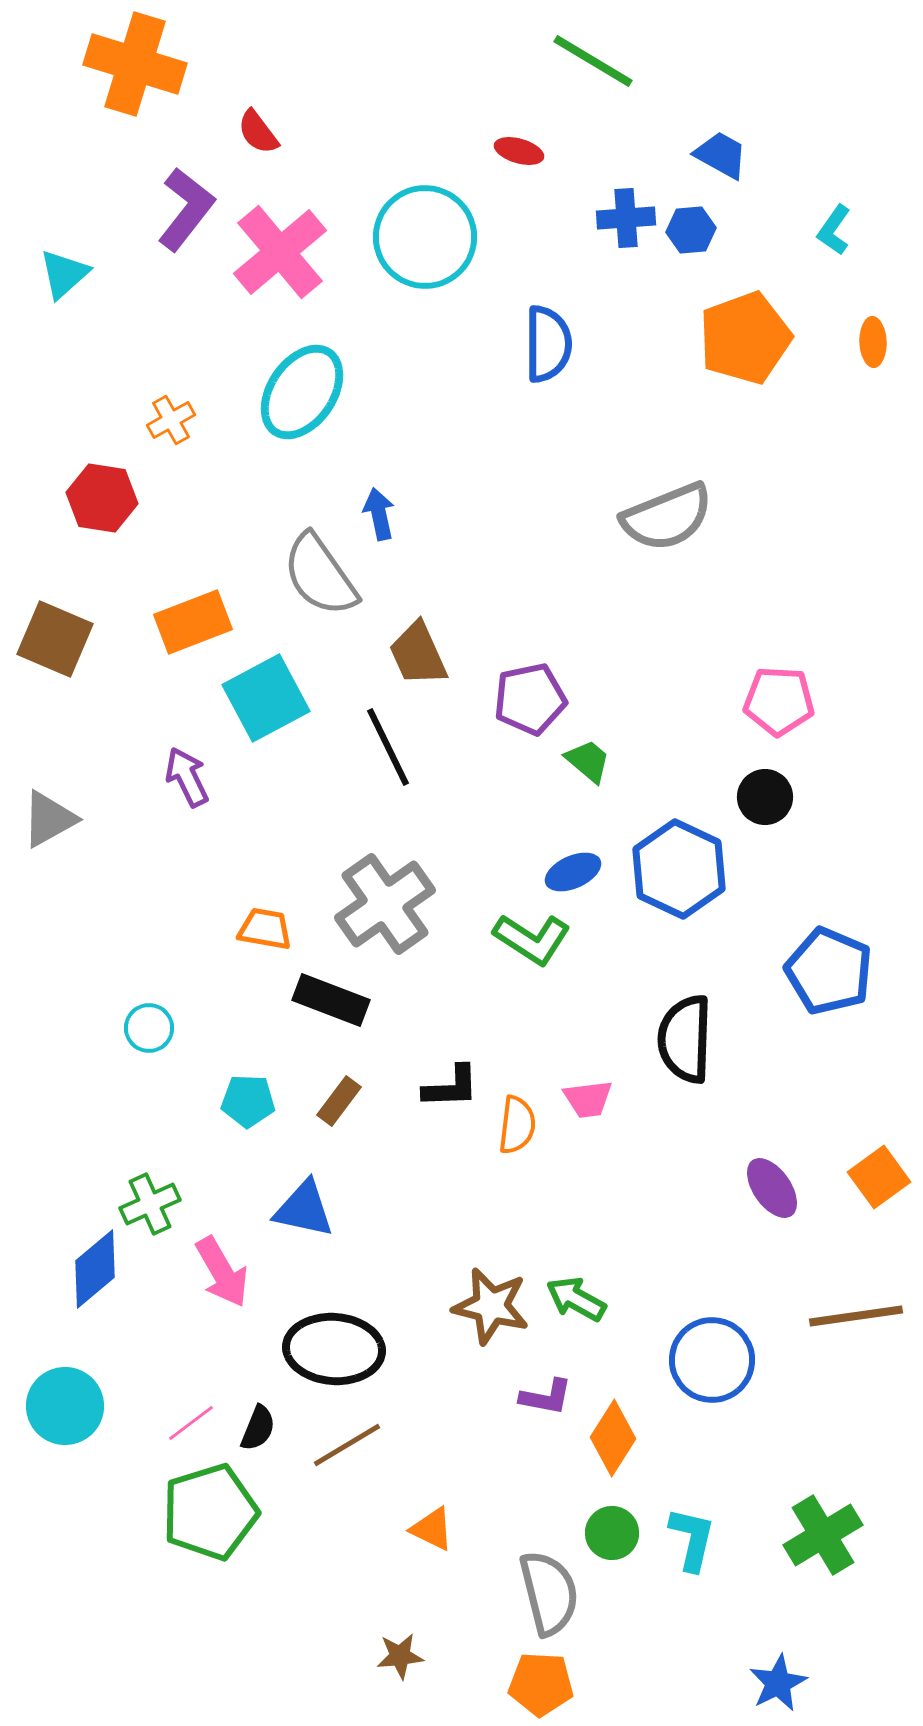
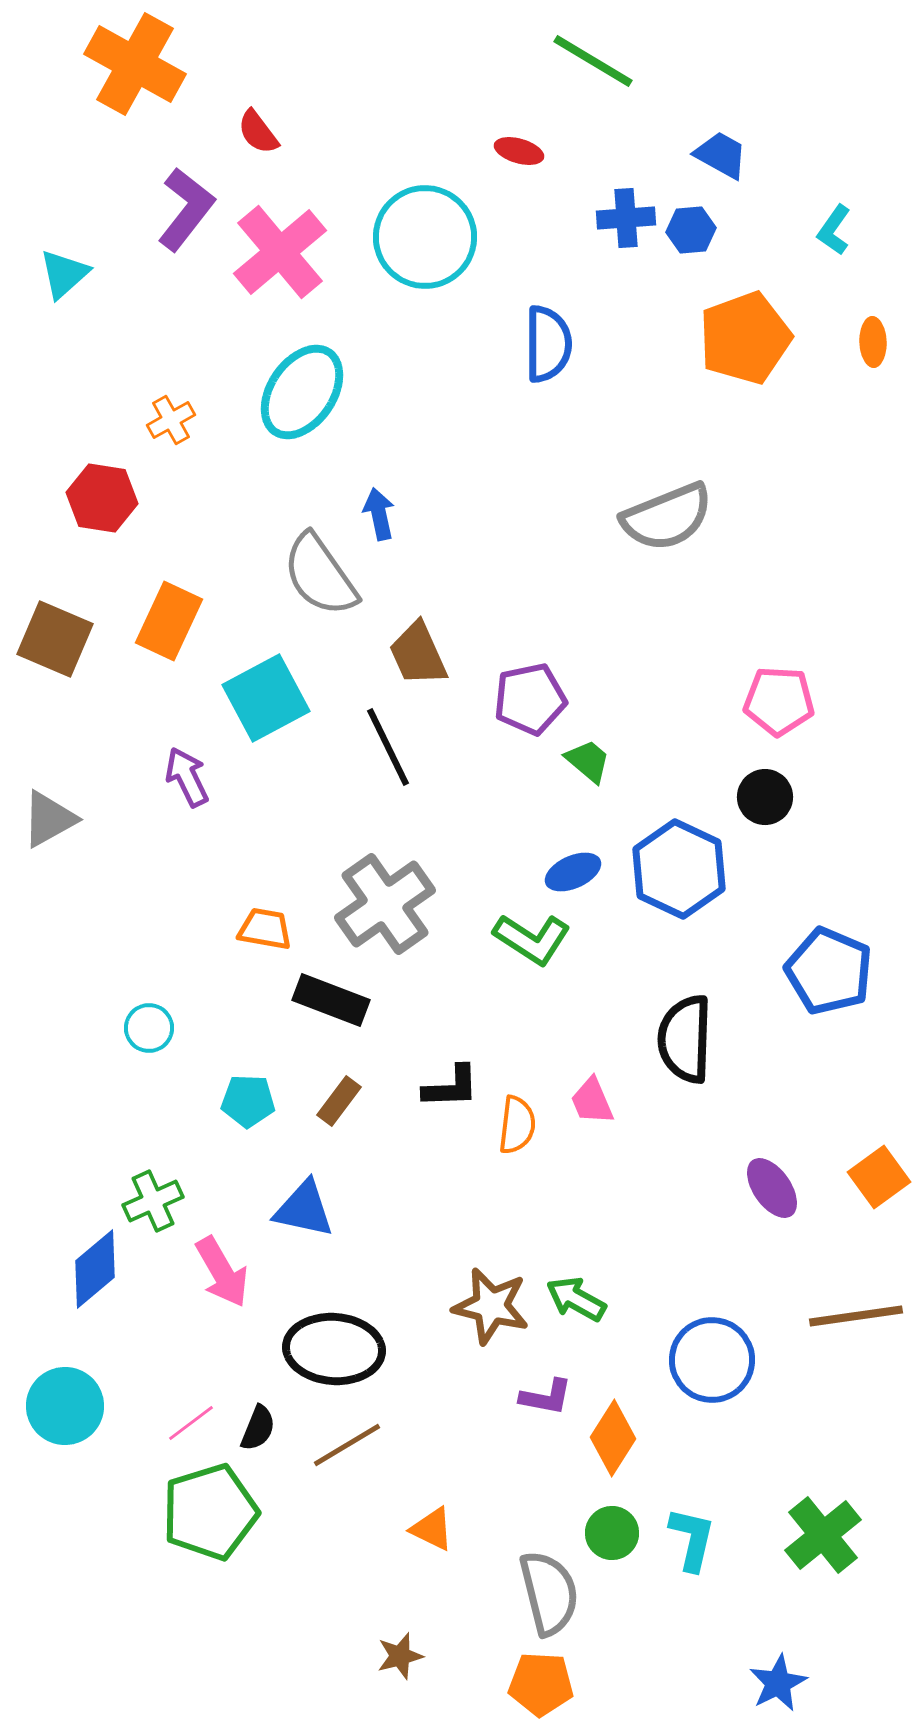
orange cross at (135, 64): rotated 12 degrees clockwise
orange rectangle at (193, 622): moved 24 px left, 1 px up; rotated 44 degrees counterclockwise
pink trapezoid at (588, 1099): moved 4 px right, 2 px down; rotated 74 degrees clockwise
green cross at (150, 1204): moved 3 px right, 3 px up
green cross at (823, 1535): rotated 8 degrees counterclockwise
brown star at (400, 1656): rotated 9 degrees counterclockwise
